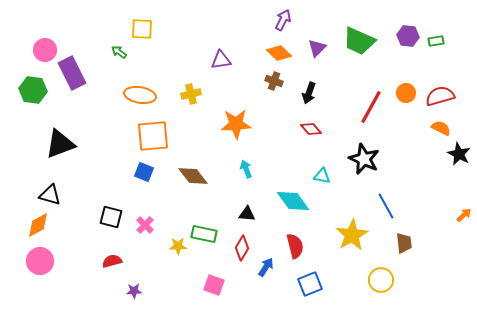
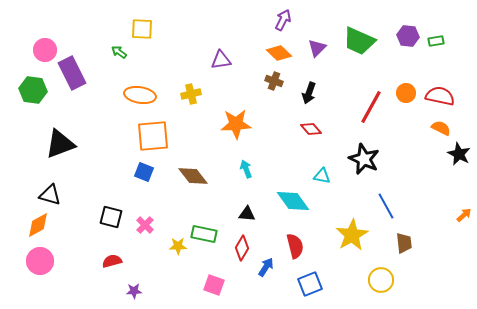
red semicircle at (440, 96): rotated 28 degrees clockwise
